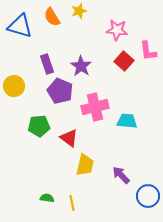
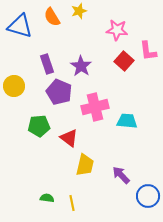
purple pentagon: moved 1 px left, 1 px down
